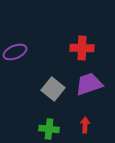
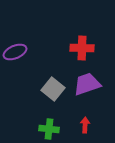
purple trapezoid: moved 2 px left
